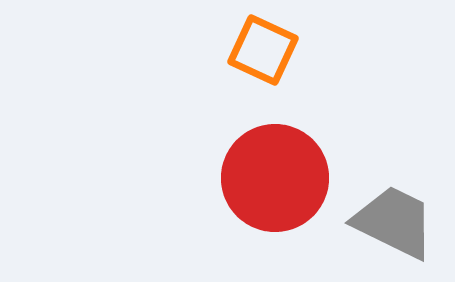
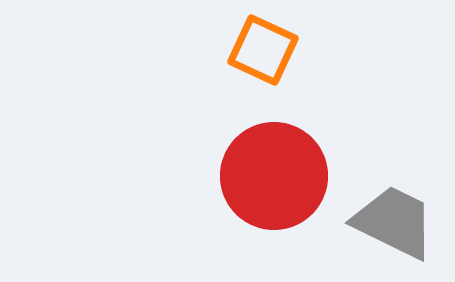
red circle: moved 1 px left, 2 px up
